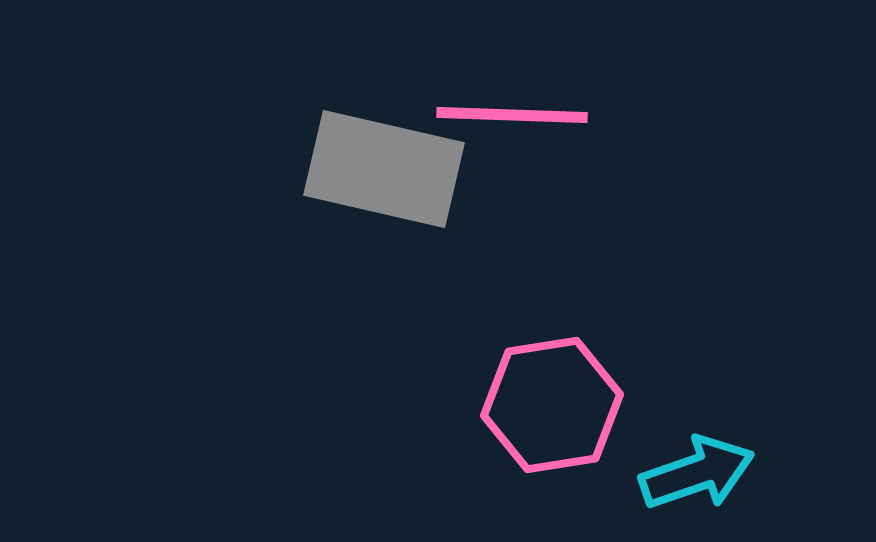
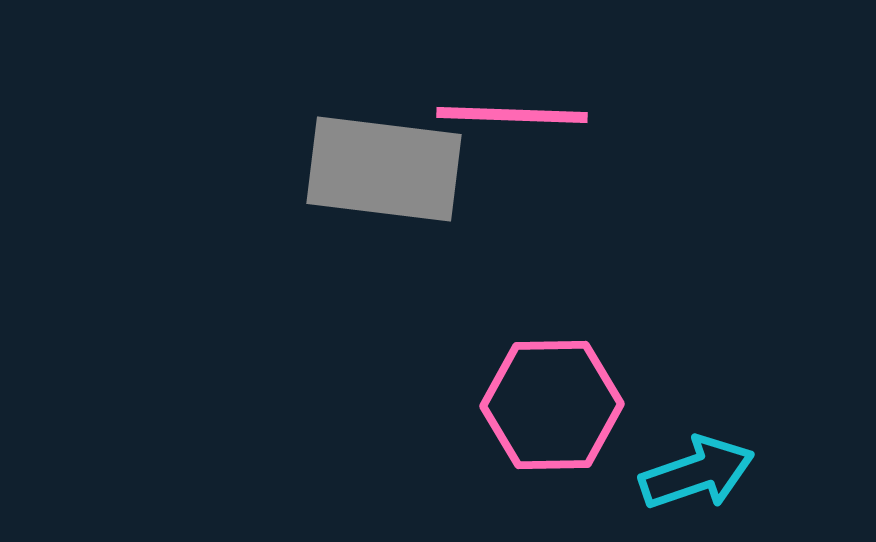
gray rectangle: rotated 6 degrees counterclockwise
pink hexagon: rotated 8 degrees clockwise
